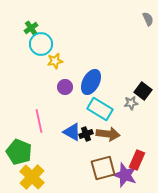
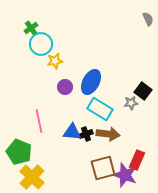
blue triangle: rotated 24 degrees counterclockwise
